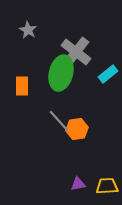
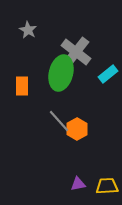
orange hexagon: rotated 20 degrees counterclockwise
